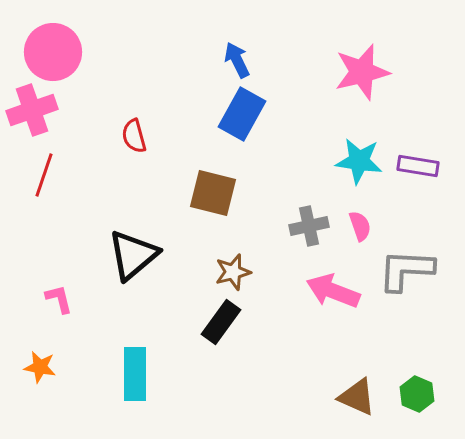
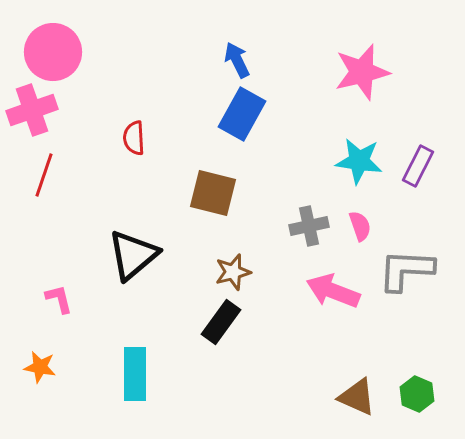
red semicircle: moved 2 px down; rotated 12 degrees clockwise
purple rectangle: rotated 72 degrees counterclockwise
